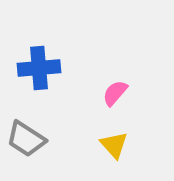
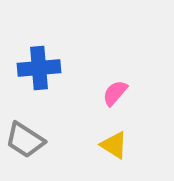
gray trapezoid: moved 1 px left, 1 px down
yellow triangle: rotated 16 degrees counterclockwise
